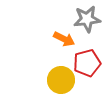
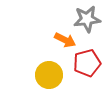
orange arrow: moved 1 px right, 1 px down
yellow circle: moved 12 px left, 5 px up
